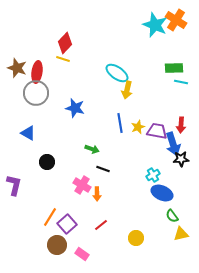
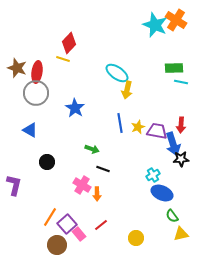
red diamond: moved 4 px right
blue star: rotated 18 degrees clockwise
blue triangle: moved 2 px right, 3 px up
pink rectangle: moved 3 px left, 20 px up; rotated 16 degrees clockwise
